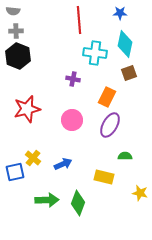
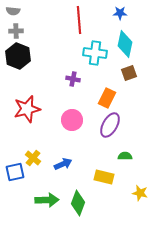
orange rectangle: moved 1 px down
